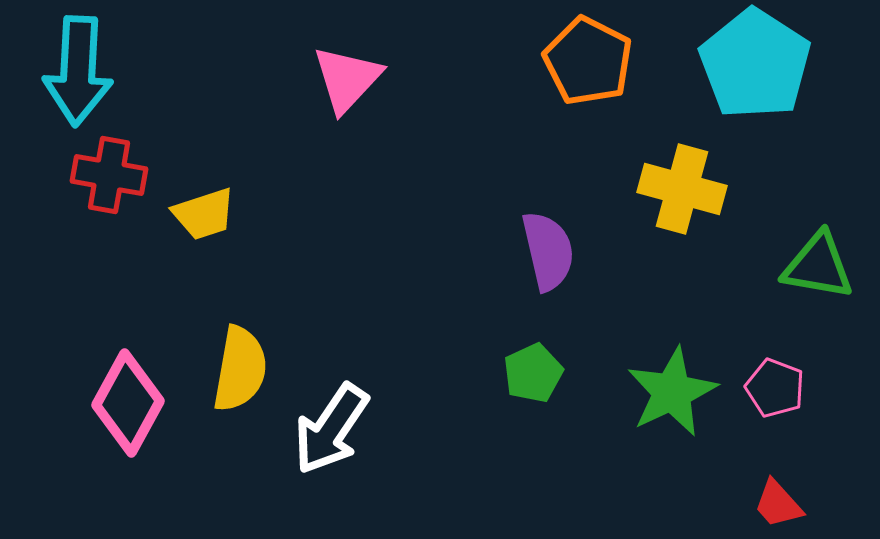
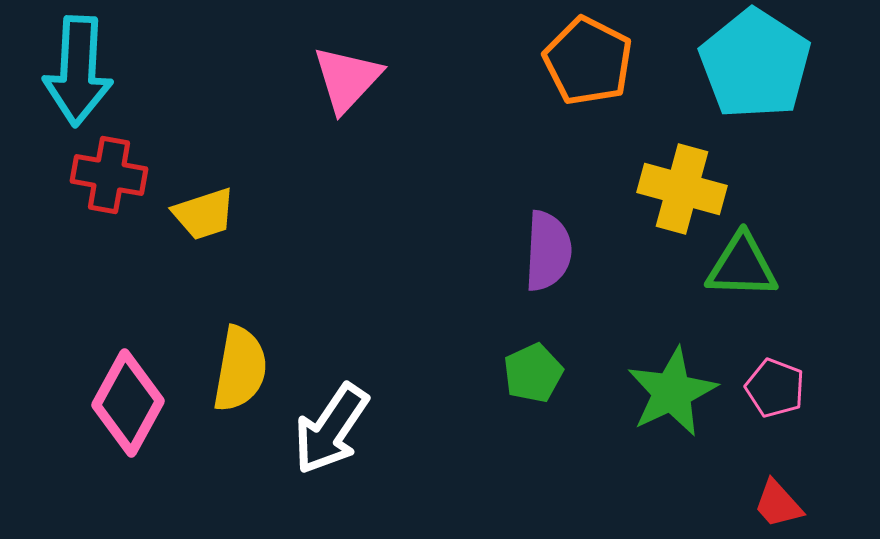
purple semicircle: rotated 16 degrees clockwise
green triangle: moved 76 px left; rotated 8 degrees counterclockwise
